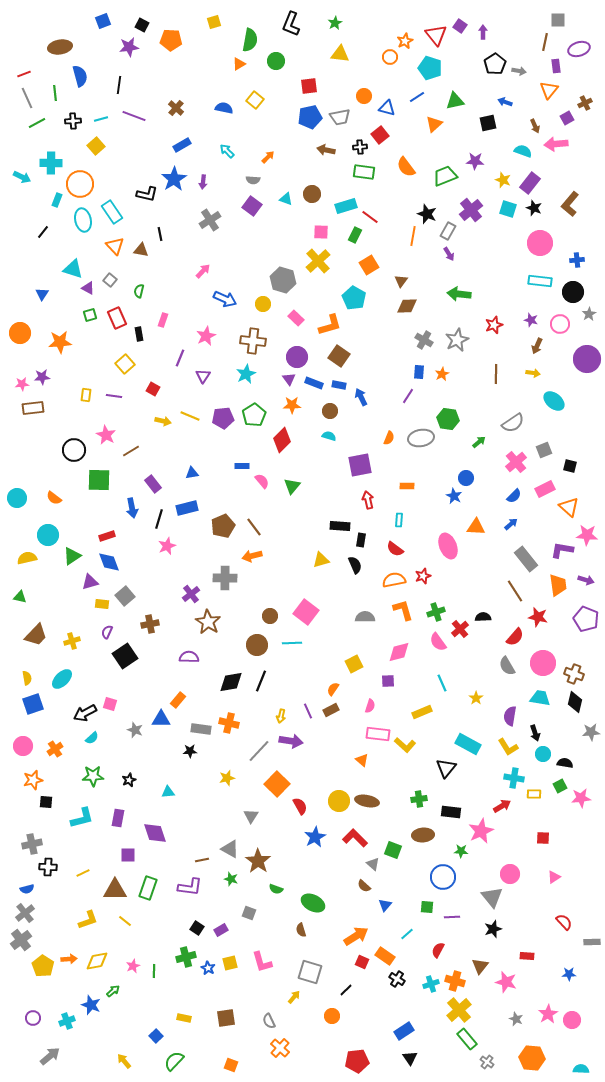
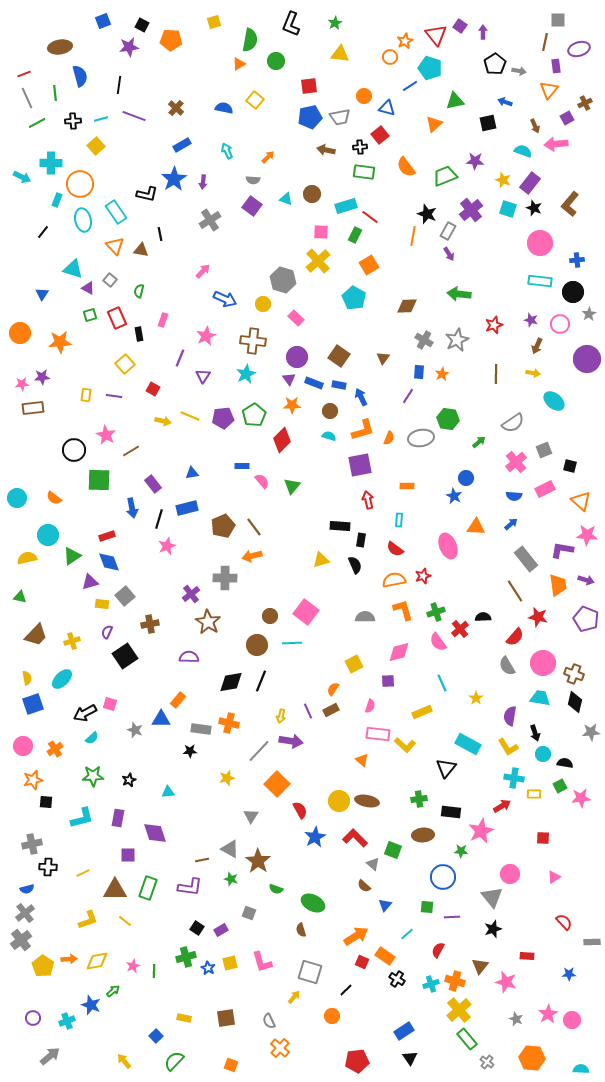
blue line at (417, 97): moved 7 px left, 11 px up
cyan arrow at (227, 151): rotated 21 degrees clockwise
cyan rectangle at (112, 212): moved 4 px right
brown triangle at (401, 281): moved 18 px left, 77 px down
orange L-shape at (330, 325): moved 33 px right, 105 px down
blue semicircle at (514, 496): rotated 49 degrees clockwise
orange triangle at (569, 507): moved 12 px right, 6 px up
red semicircle at (300, 806): moved 4 px down
